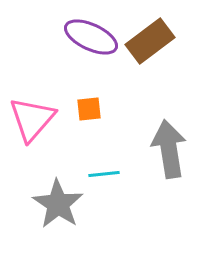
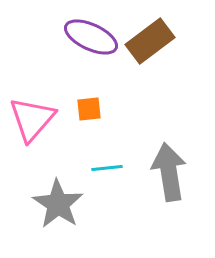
gray arrow: moved 23 px down
cyan line: moved 3 px right, 6 px up
